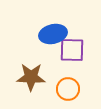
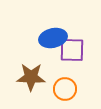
blue ellipse: moved 4 px down
orange circle: moved 3 px left
